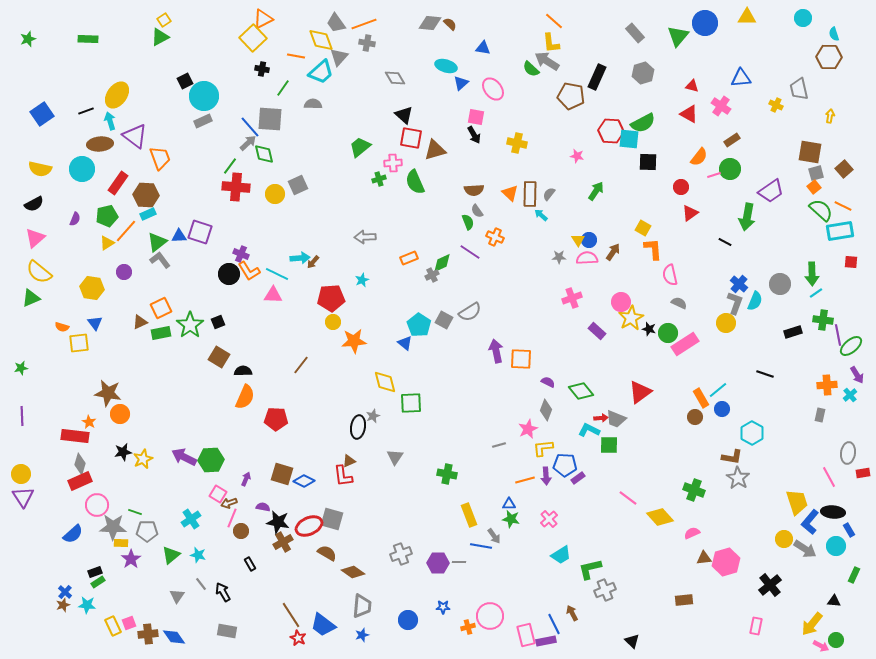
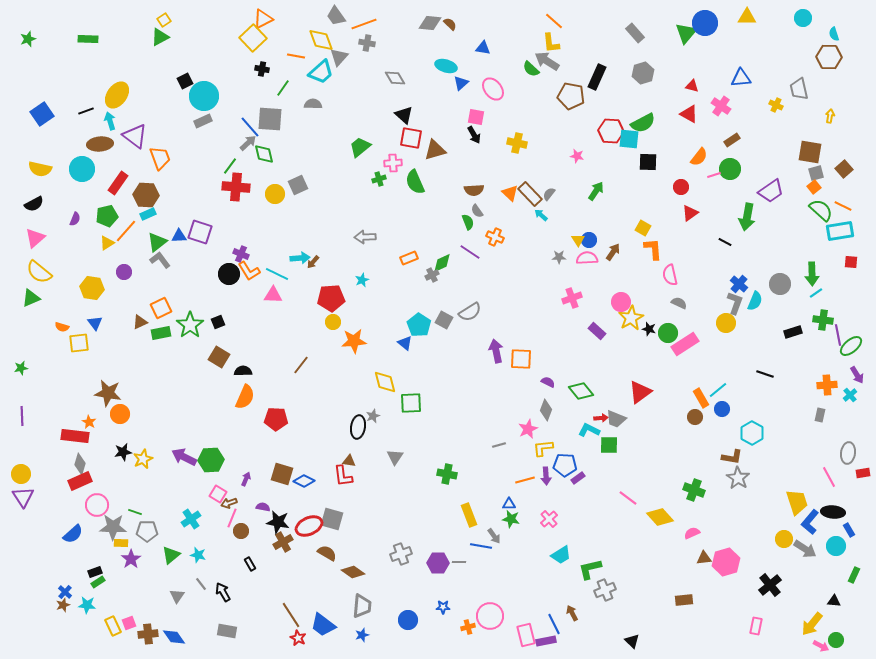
gray trapezoid at (336, 23): moved 7 px up
green triangle at (678, 36): moved 8 px right, 3 px up
brown rectangle at (530, 194): rotated 45 degrees counterclockwise
brown triangle at (349, 461): rotated 32 degrees clockwise
